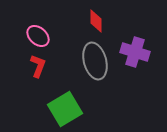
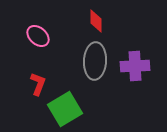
purple cross: moved 14 px down; rotated 20 degrees counterclockwise
gray ellipse: rotated 18 degrees clockwise
red L-shape: moved 18 px down
